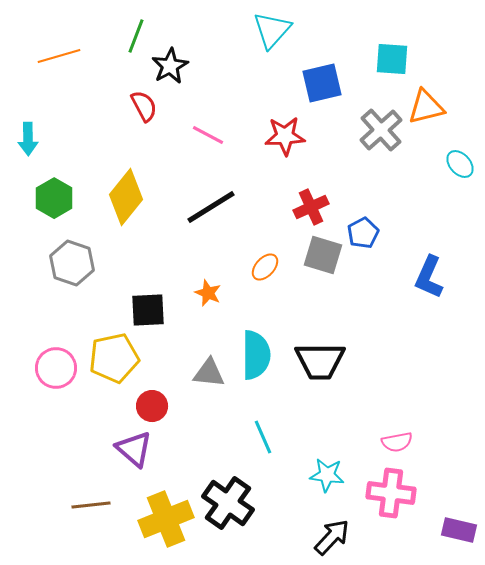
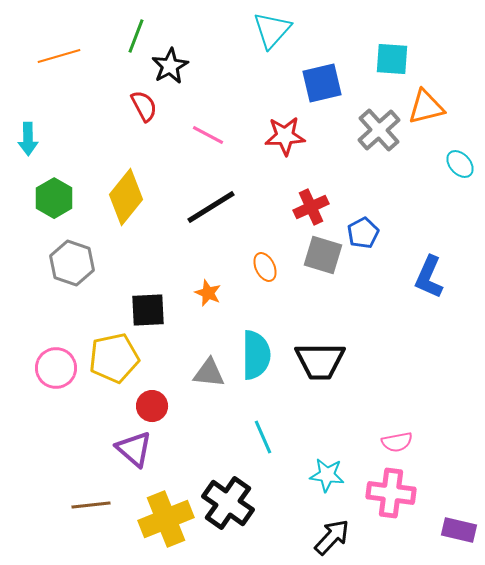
gray cross: moved 2 px left
orange ellipse: rotated 68 degrees counterclockwise
